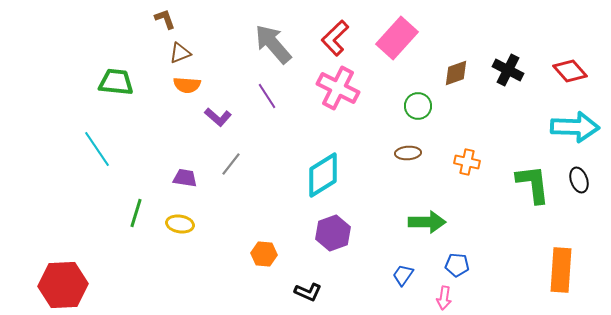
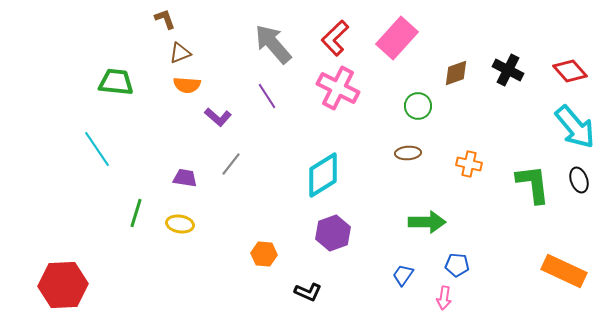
cyan arrow: rotated 48 degrees clockwise
orange cross: moved 2 px right, 2 px down
orange rectangle: moved 3 px right, 1 px down; rotated 69 degrees counterclockwise
